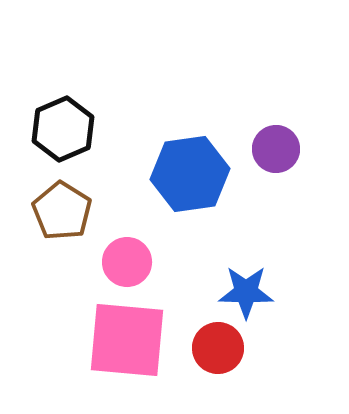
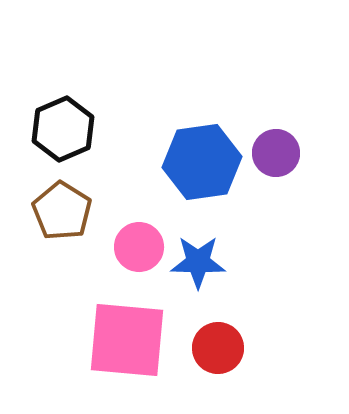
purple circle: moved 4 px down
blue hexagon: moved 12 px right, 12 px up
pink circle: moved 12 px right, 15 px up
blue star: moved 48 px left, 30 px up
